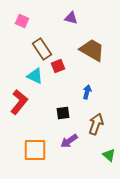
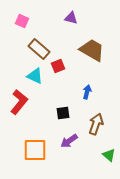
brown rectangle: moved 3 px left; rotated 15 degrees counterclockwise
